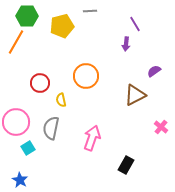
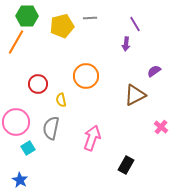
gray line: moved 7 px down
red circle: moved 2 px left, 1 px down
